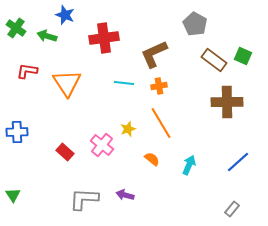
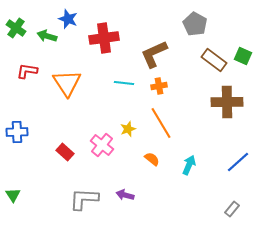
blue star: moved 3 px right, 4 px down
